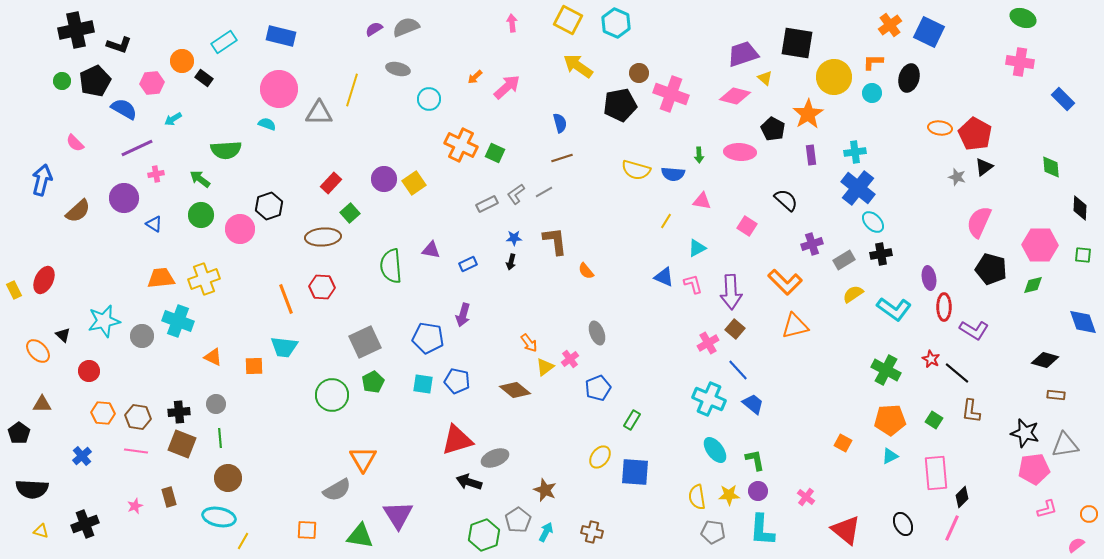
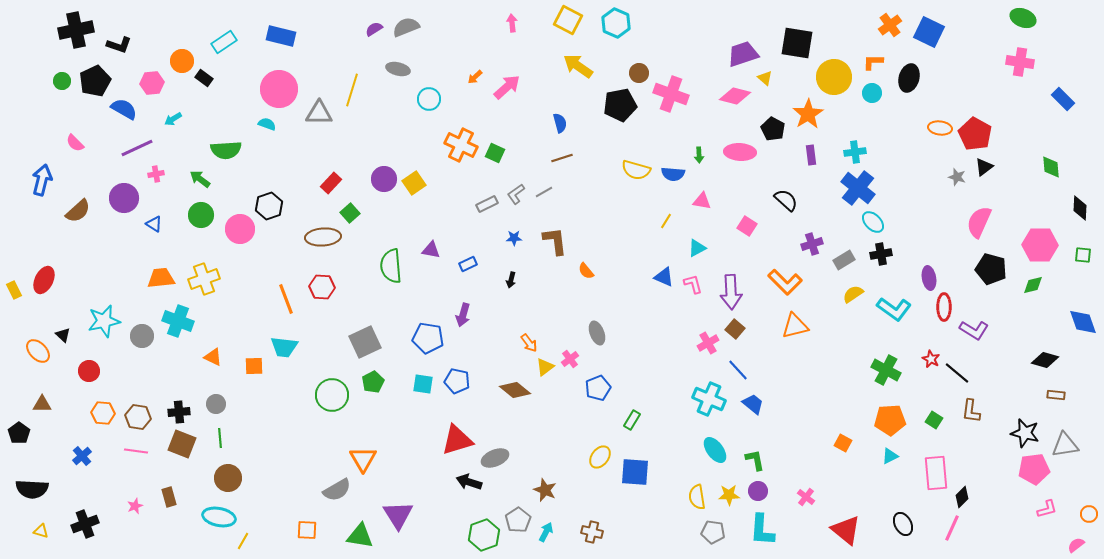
black arrow at (511, 262): moved 18 px down
